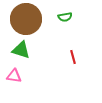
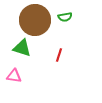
brown circle: moved 9 px right, 1 px down
green triangle: moved 1 px right, 2 px up
red line: moved 14 px left, 2 px up; rotated 32 degrees clockwise
